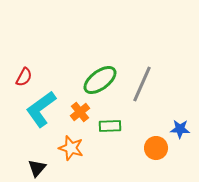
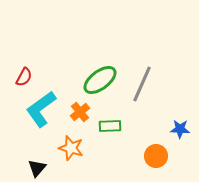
orange circle: moved 8 px down
